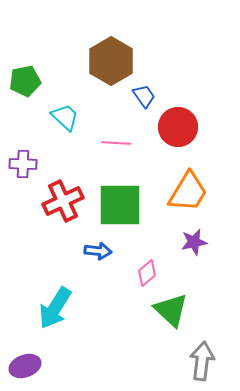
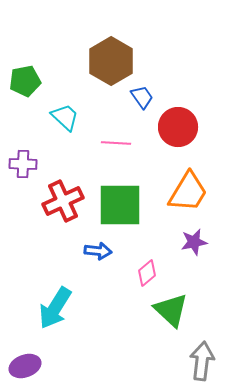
blue trapezoid: moved 2 px left, 1 px down
